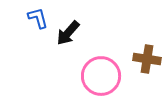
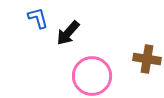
pink circle: moved 9 px left
